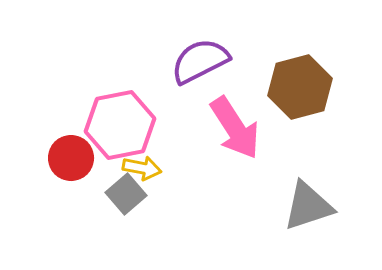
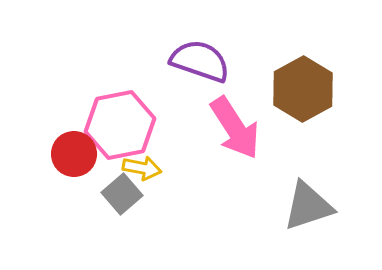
purple semicircle: rotated 46 degrees clockwise
brown hexagon: moved 3 px right, 2 px down; rotated 14 degrees counterclockwise
red circle: moved 3 px right, 4 px up
gray square: moved 4 px left
